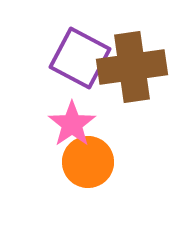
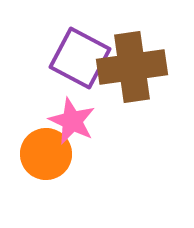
pink star: moved 3 px up; rotated 12 degrees counterclockwise
orange circle: moved 42 px left, 8 px up
